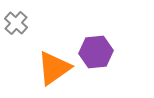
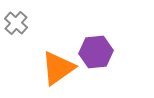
orange triangle: moved 4 px right
